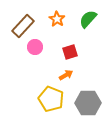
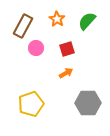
green semicircle: moved 1 px left, 2 px down
brown rectangle: rotated 15 degrees counterclockwise
pink circle: moved 1 px right, 1 px down
red square: moved 3 px left, 3 px up
orange arrow: moved 2 px up
yellow pentagon: moved 20 px left, 5 px down; rotated 30 degrees clockwise
